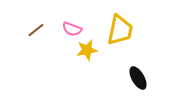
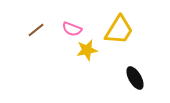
yellow trapezoid: moved 1 px left; rotated 20 degrees clockwise
black ellipse: moved 3 px left
